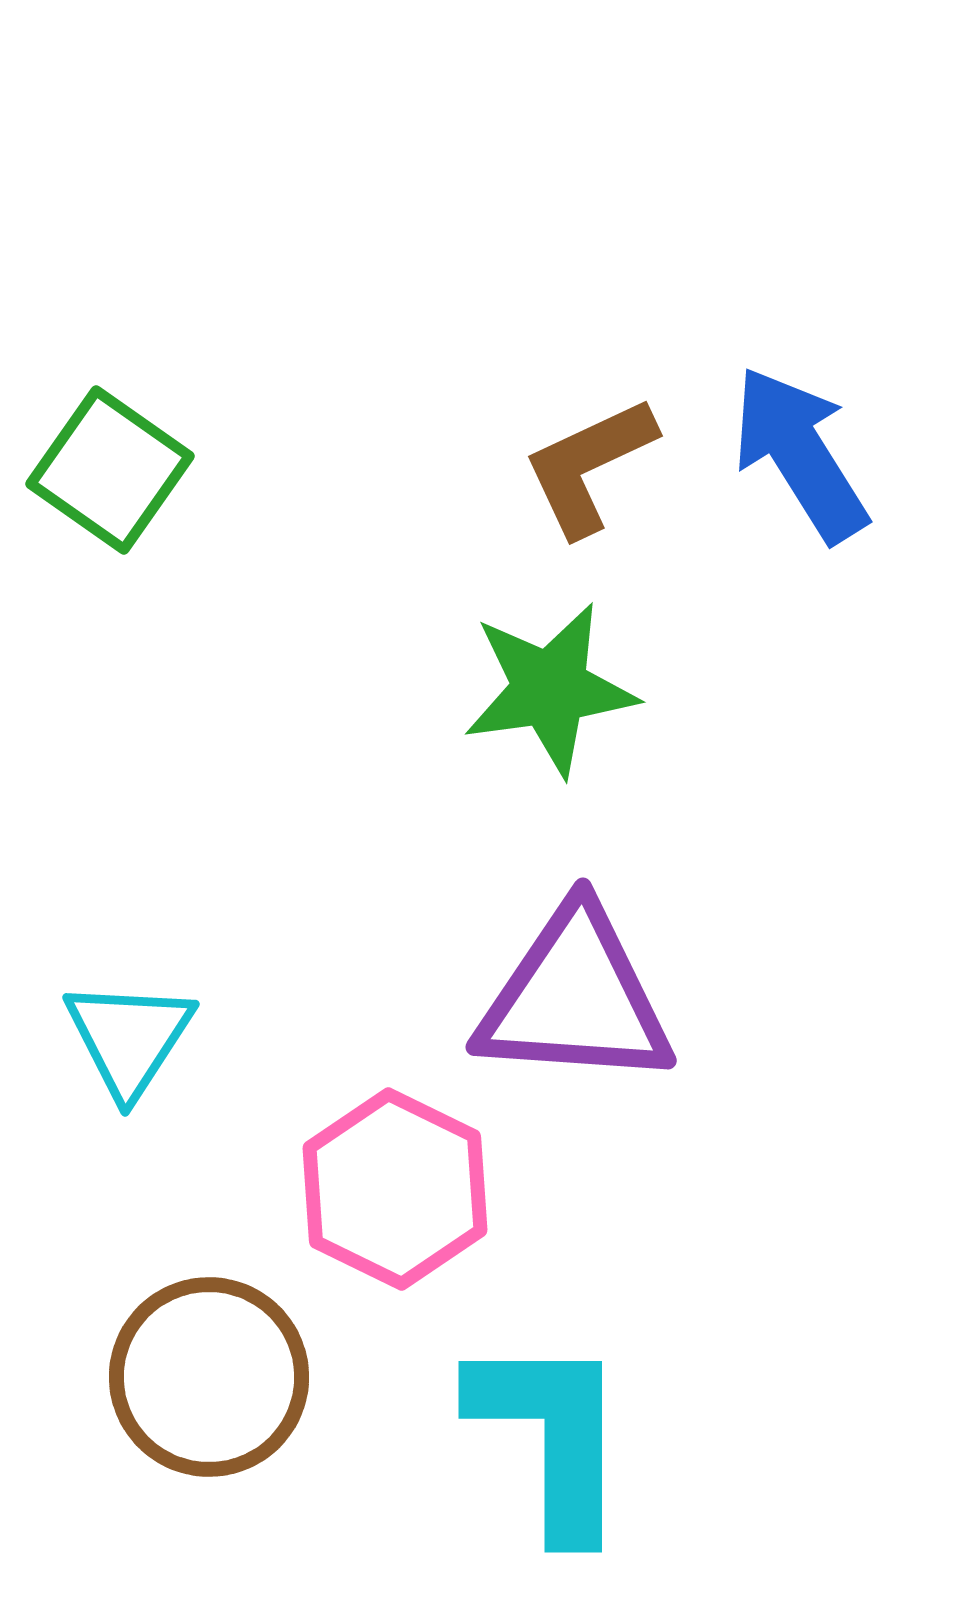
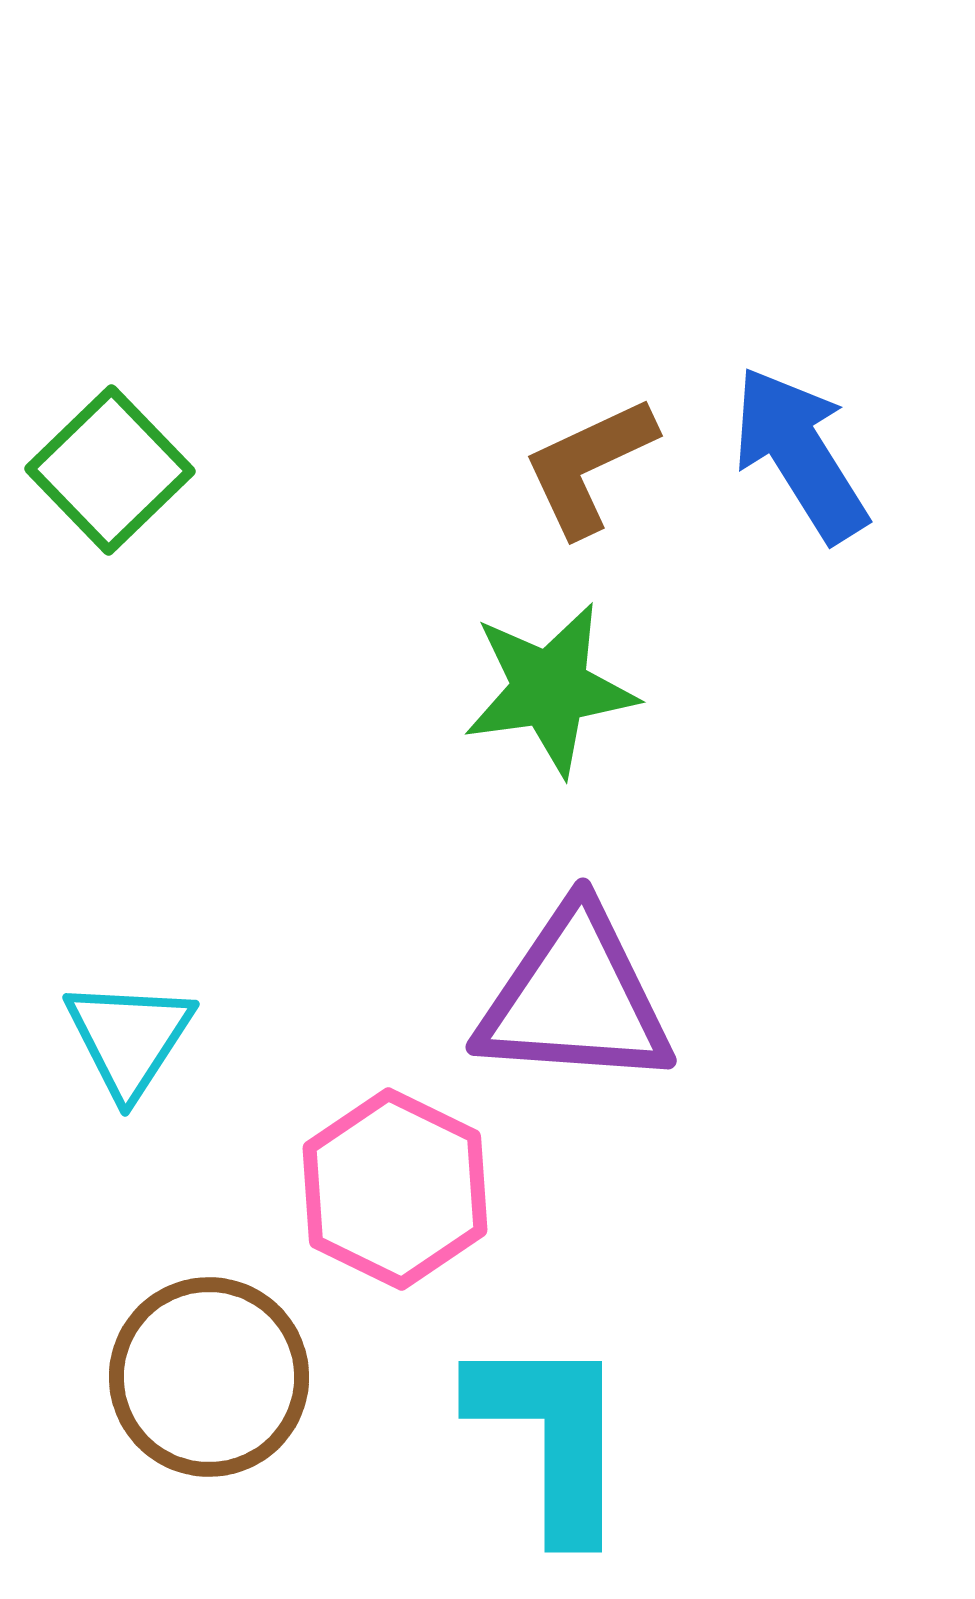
green square: rotated 11 degrees clockwise
